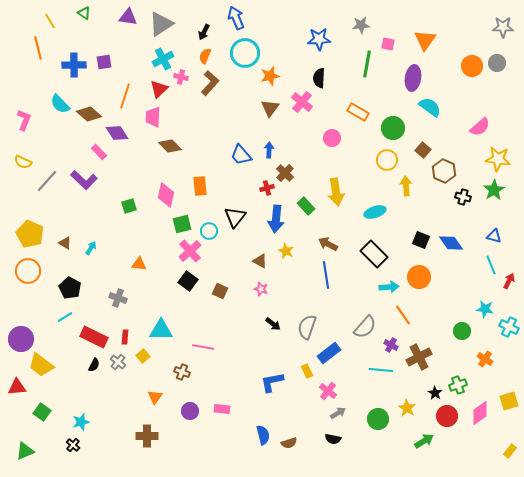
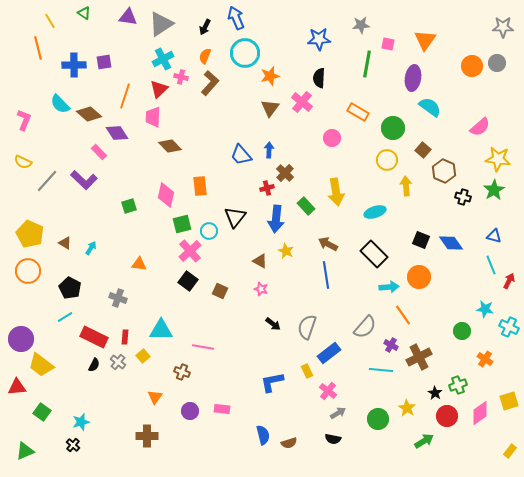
black arrow at (204, 32): moved 1 px right, 5 px up
